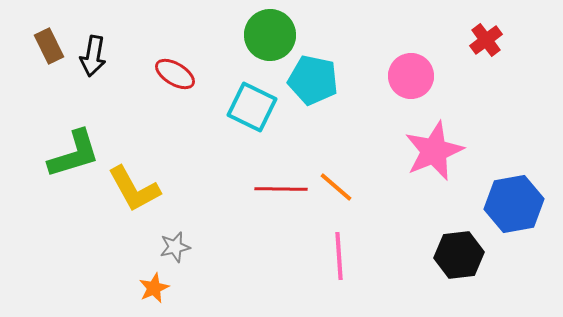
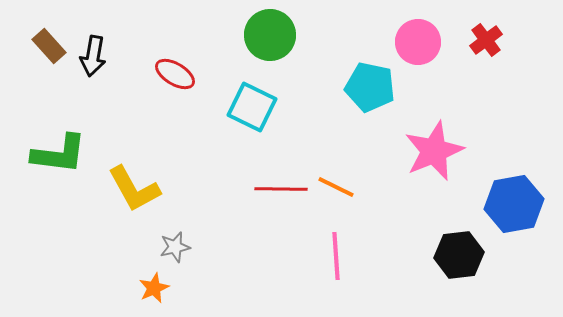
brown rectangle: rotated 16 degrees counterclockwise
pink circle: moved 7 px right, 34 px up
cyan pentagon: moved 57 px right, 7 px down
green L-shape: moved 15 px left; rotated 24 degrees clockwise
orange line: rotated 15 degrees counterclockwise
pink line: moved 3 px left
